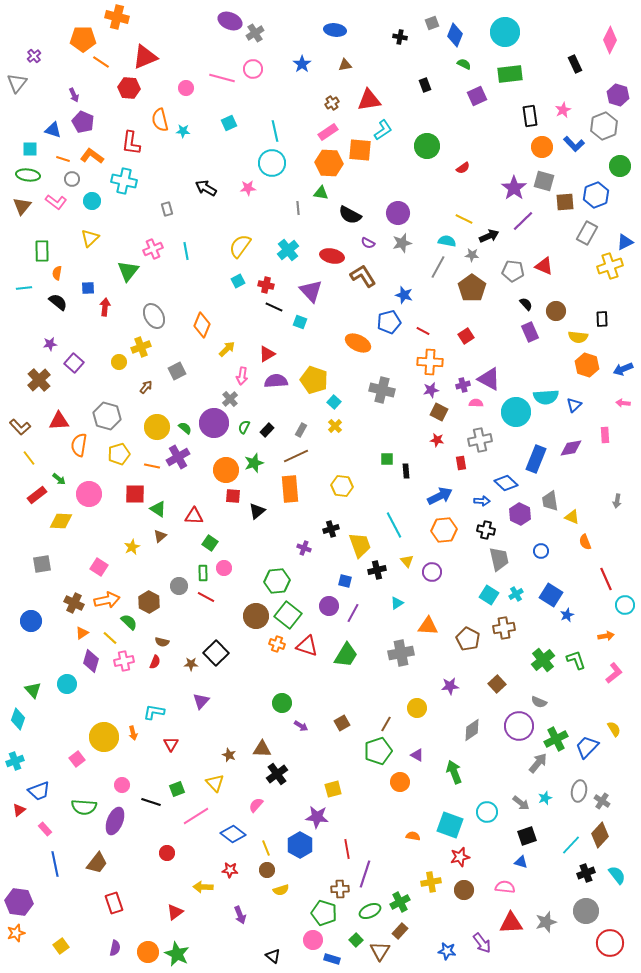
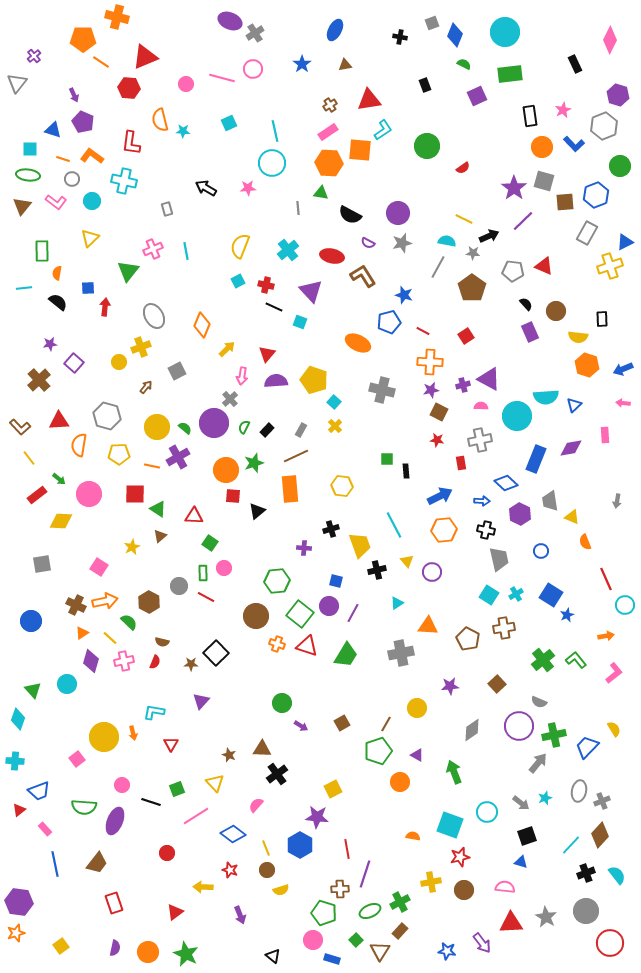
blue ellipse at (335, 30): rotated 70 degrees counterclockwise
pink circle at (186, 88): moved 4 px up
brown cross at (332, 103): moved 2 px left, 2 px down
yellow semicircle at (240, 246): rotated 15 degrees counterclockwise
gray star at (472, 255): moved 1 px right, 2 px up
red triangle at (267, 354): rotated 18 degrees counterclockwise
pink semicircle at (476, 403): moved 5 px right, 3 px down
cyan circle at (516, 412): moved 1 px right, 4 px down
yellow pentagon at (119, 454): rotated 15 degrees clockwise
purple cross at (304, 548): rotated 16 degrees counterclockwise
blue square at (345, 581): moved 9 px left
orange arrow at (107, 600): moved 2 px left, 1 px down
brown cross at (74, 603): moved 2 px right, 2 px down
green square at (288, 615): moved 12 px right, 1 px up
green L-shape at (576, 660): rotated 20 degrees counterclockwise
green cross at (556, 739): moved 2 px left, 4 px up; rotated 15 degrees clockwise
cyan cross at (15, 761): rotated 24 degrees clockwise
yellow square at (333, 789): rotated 12 degrees counterclockwise
gray cross at (602, 801): rotated 35 degrees clockwise
red star at (230, 870): rotated 14 degrees clockwise
gray star at (546, 922): moved 5 px up; rotated 25 degrees counterclockwise
green star at (177, 954): moved 9 px right
